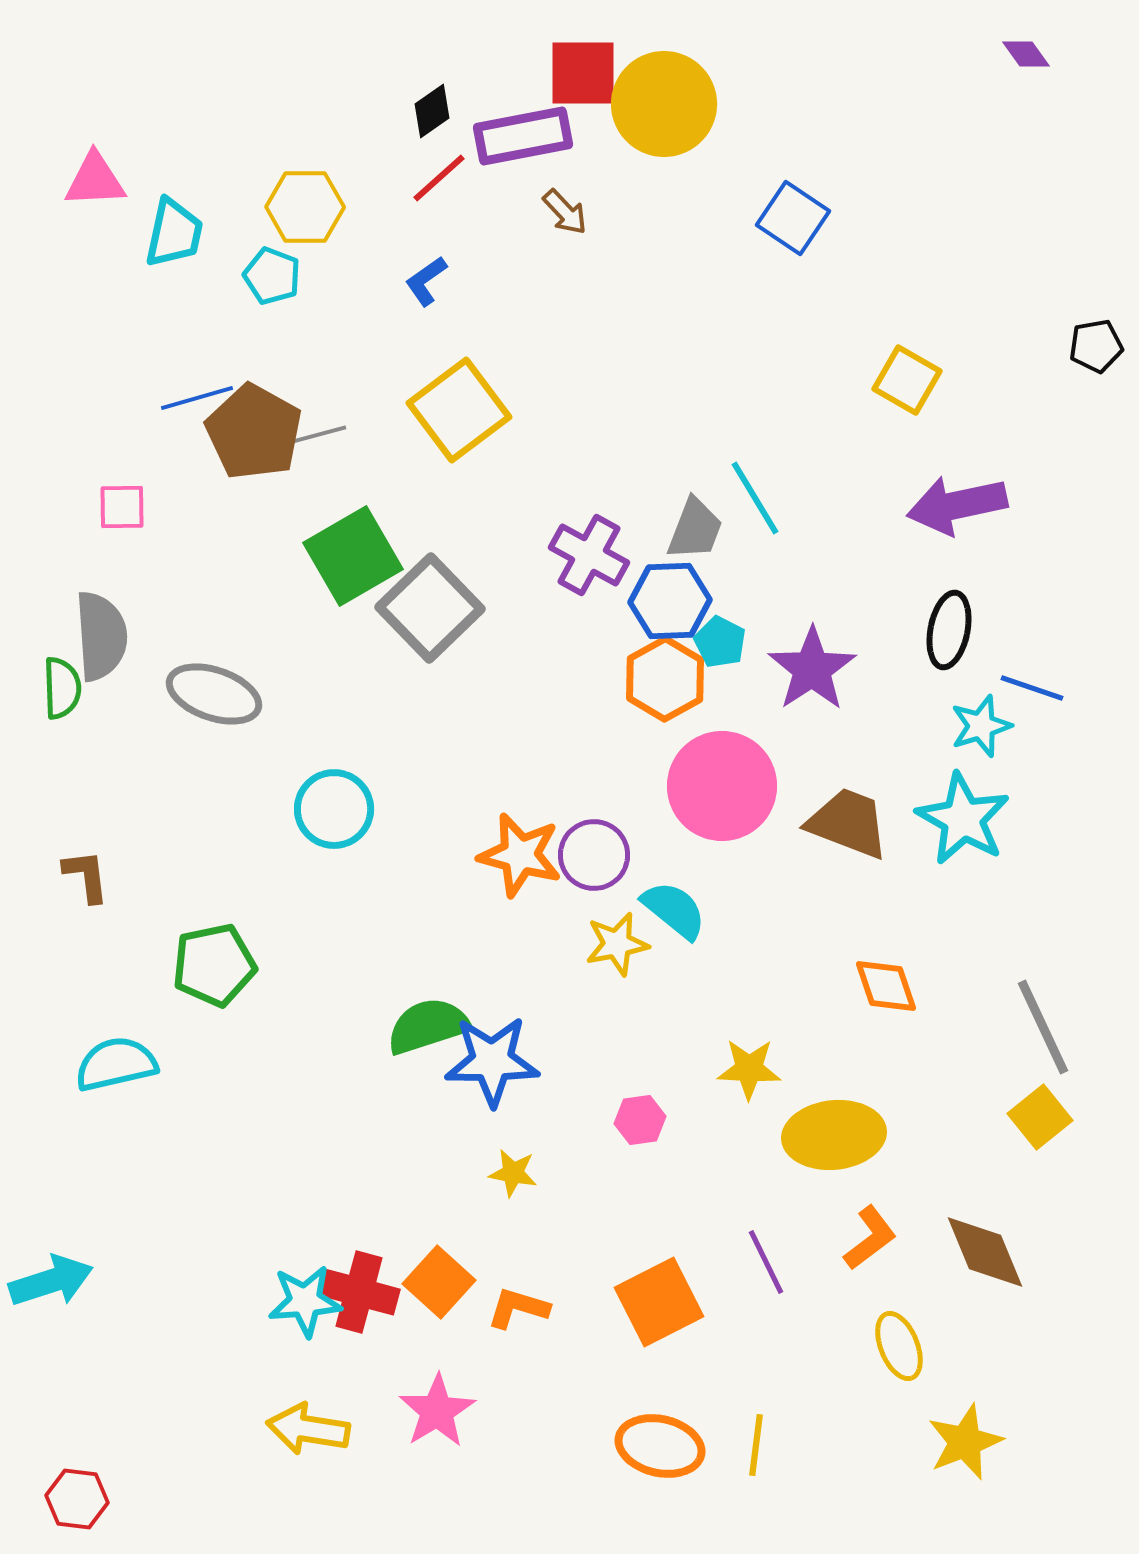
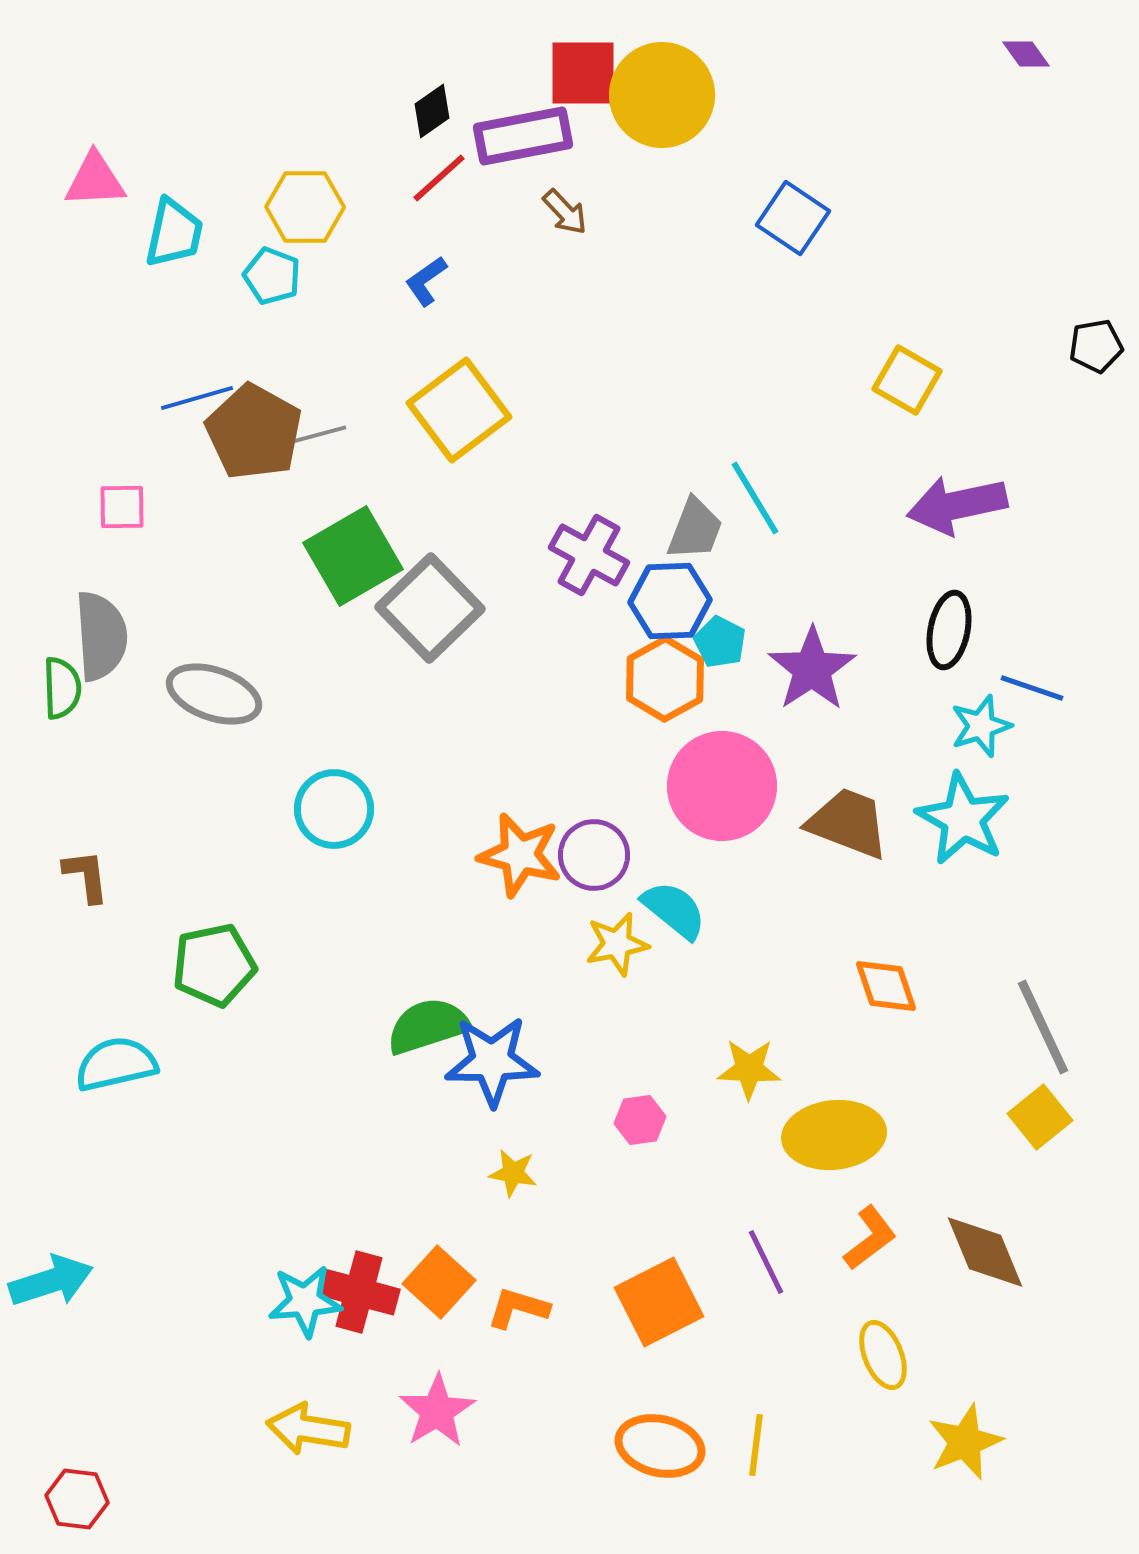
yellow circle at (664, 104): moved 2 px left, 9 px up
yellow ellipse at (899, 1346): moved 16 px left, 9 px down
